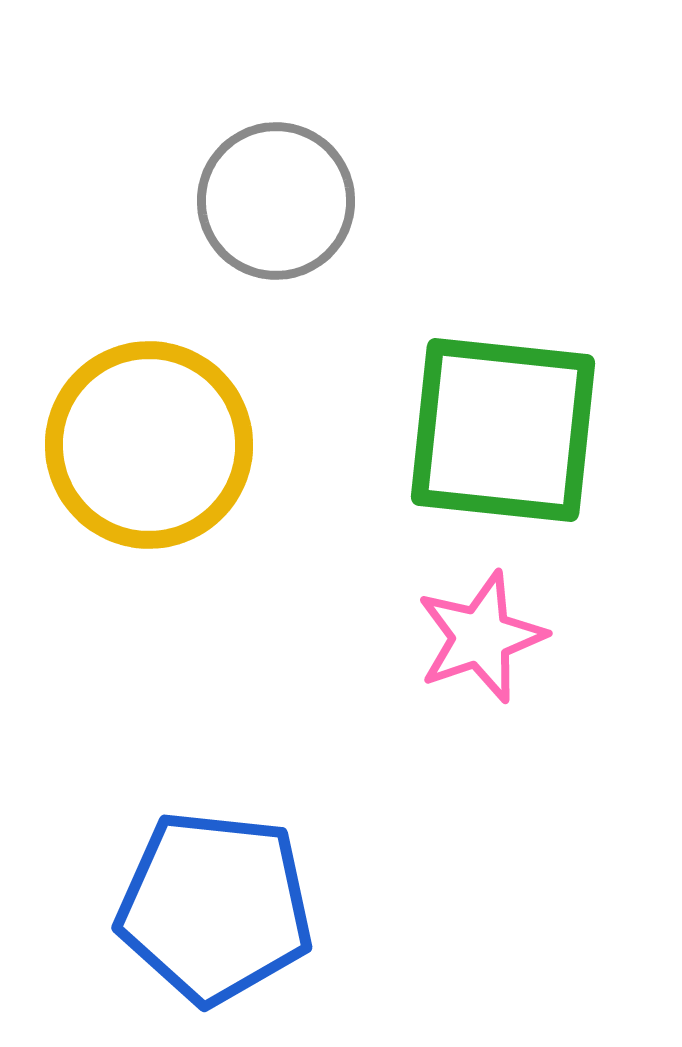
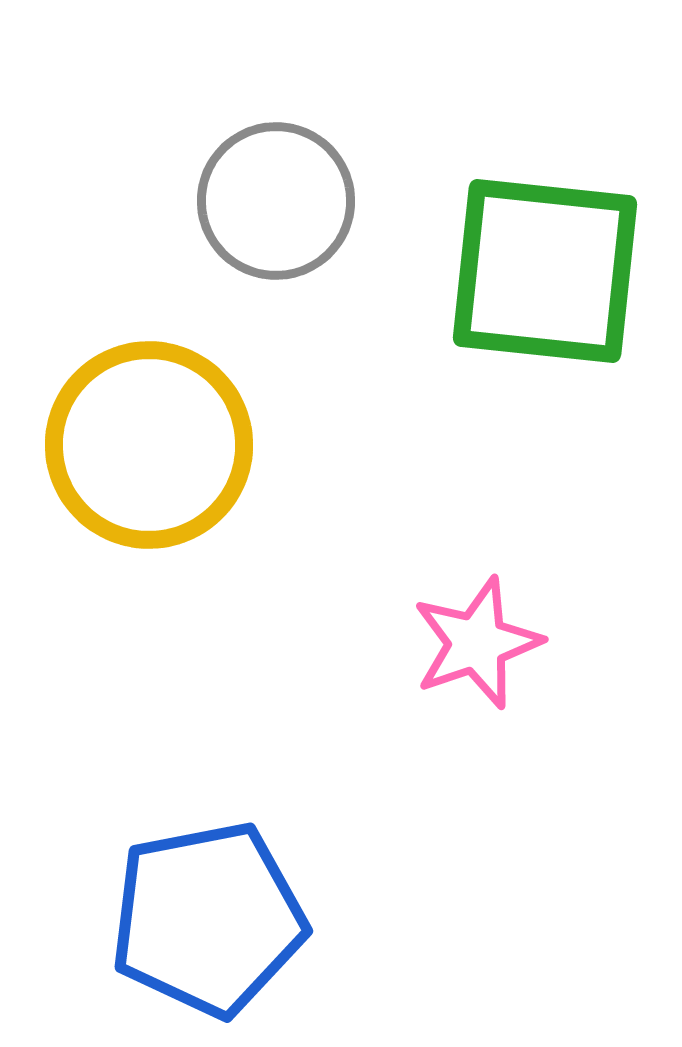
green square: moved 42 px right, 159 px up
pink star: moved 4 px left, 6 px down
blue pentagon: moved 7 px left, 12 px down; rotated 17 degrees counterclockwise
